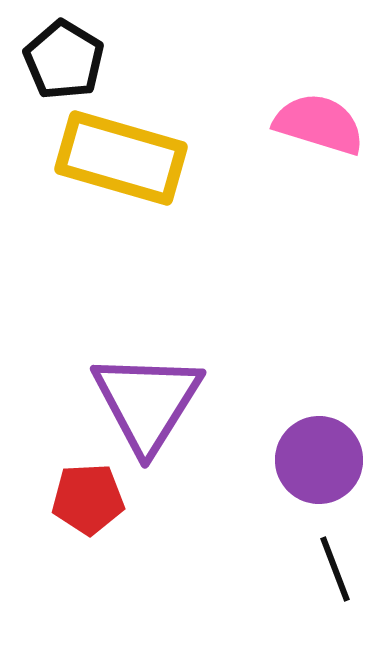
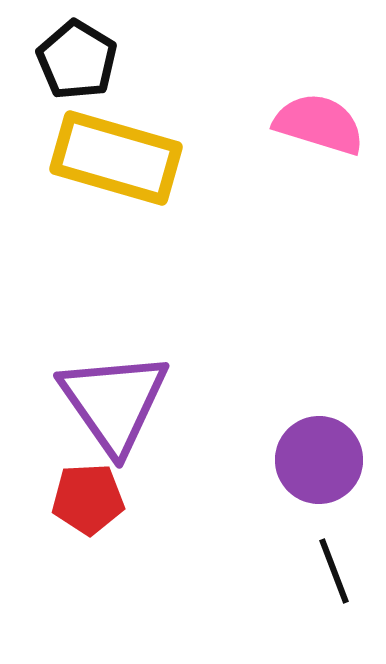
black pentagon: moved 13 px right
yellow rectangle: moved 5 px left
purple triangle: moved 33 px left; rotated 7 degrees counterclockwise
black line: moved 1 px left, 2 px down
